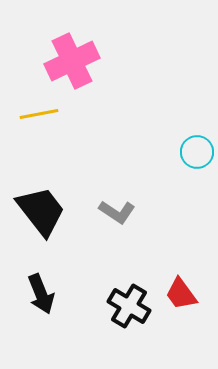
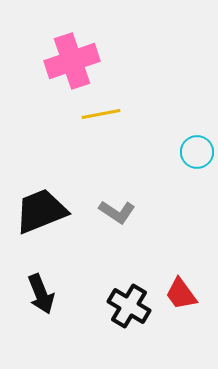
pink cross: rotated 6 degrees clockwise
yellow line: moved 62 px right
black trapezoid: rotated 74 degrees counterclockwise
